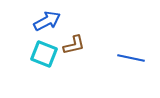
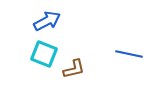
brown L-shape: moved 24 px down
blue line: moved 2 px left, 4 px up
